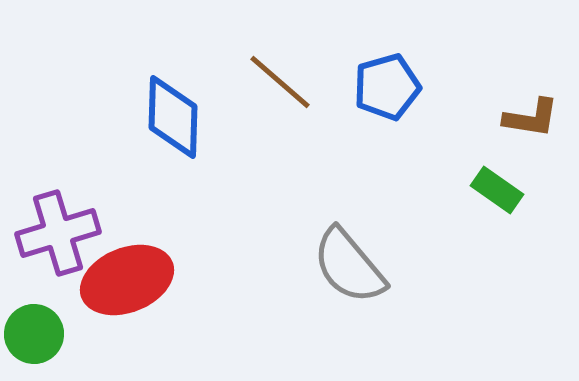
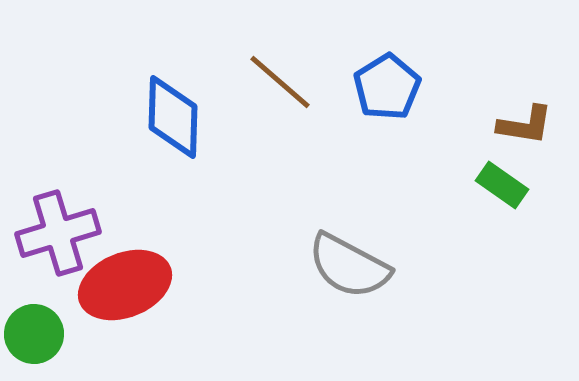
blue pentagon: rotated 16 degrees counterclockwise
brown L-shape: moved 6 px left, 7 px down
green rectangle: moved 5 px right, 5 px up
gray semicircle: rotated 22 degrees counterclockwise
red ellipse: moved 2 px left, 5 px down
